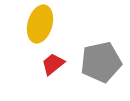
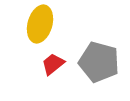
gray pentagon: moved 2 px left; rotated 27 degrees clockwise
